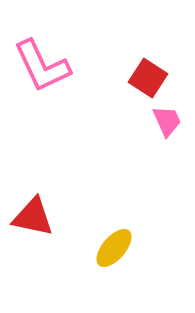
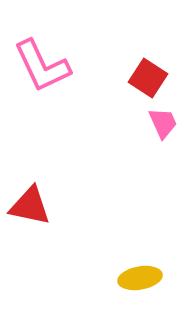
pink trapezoid: moved 4 px left, 2 px down
red triangle: moved 3 px left, 11 px up
yellow ellipse: moved 26 px right, 30 px down; rotated 39 degrees clockwise
